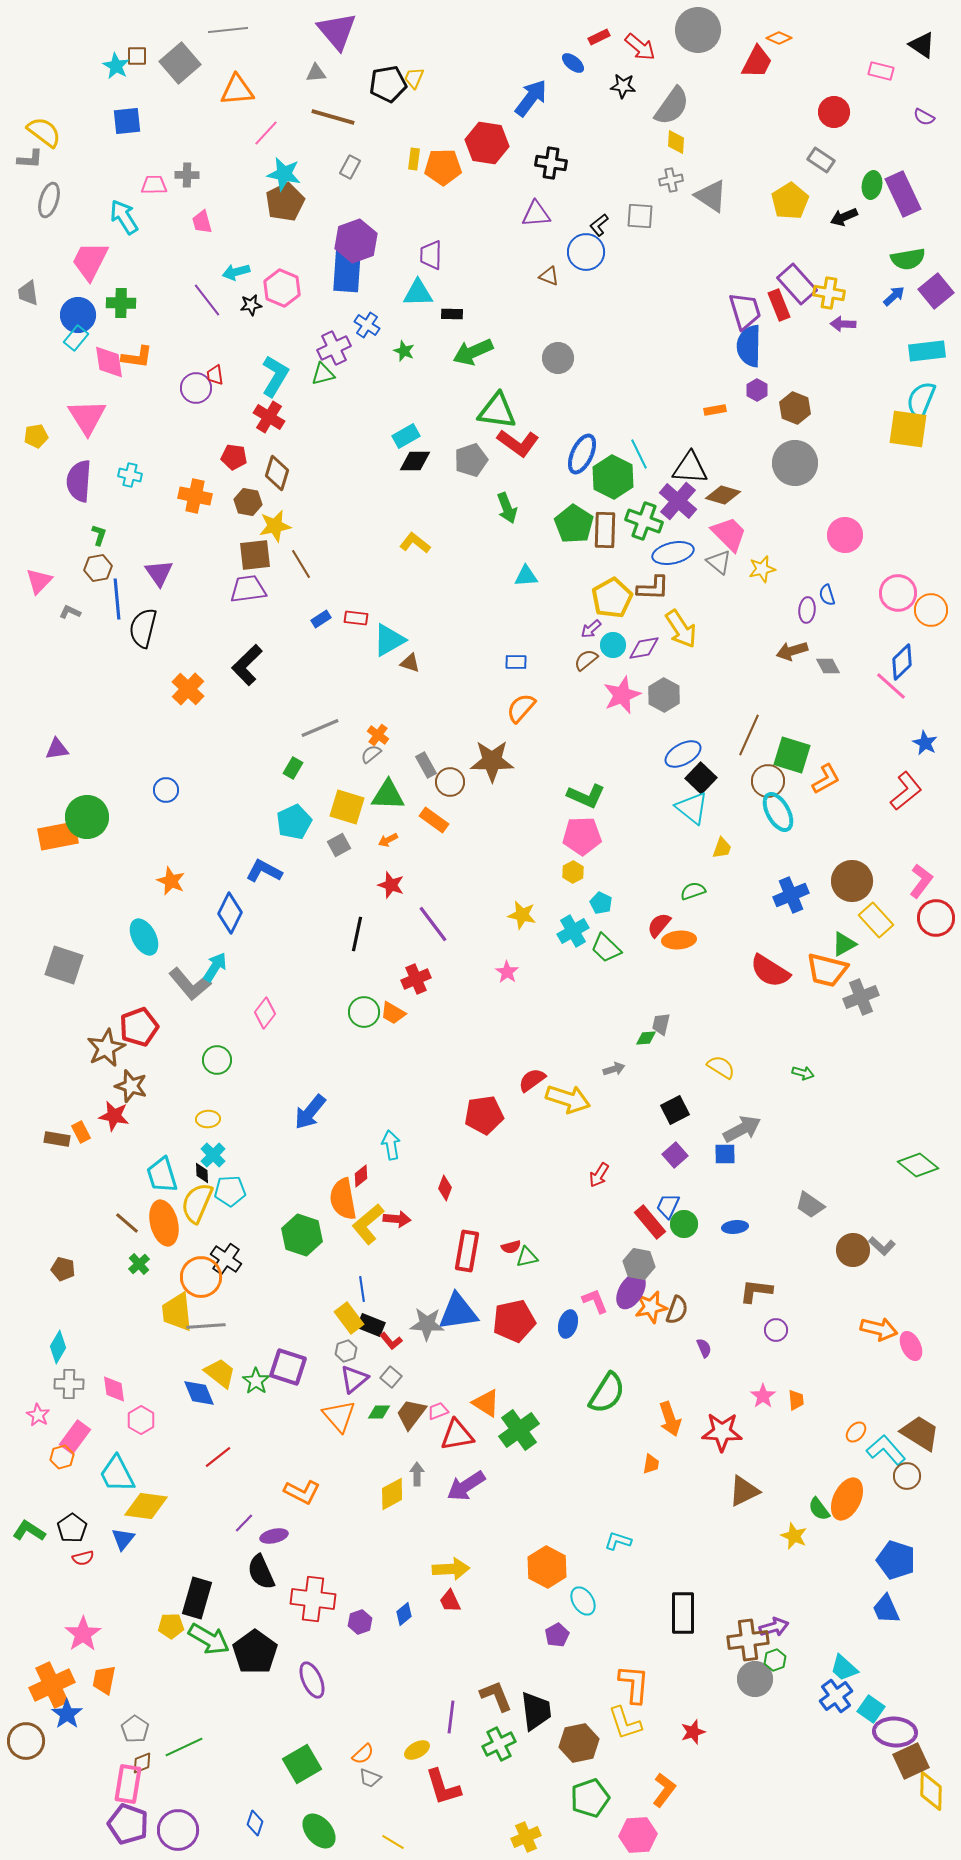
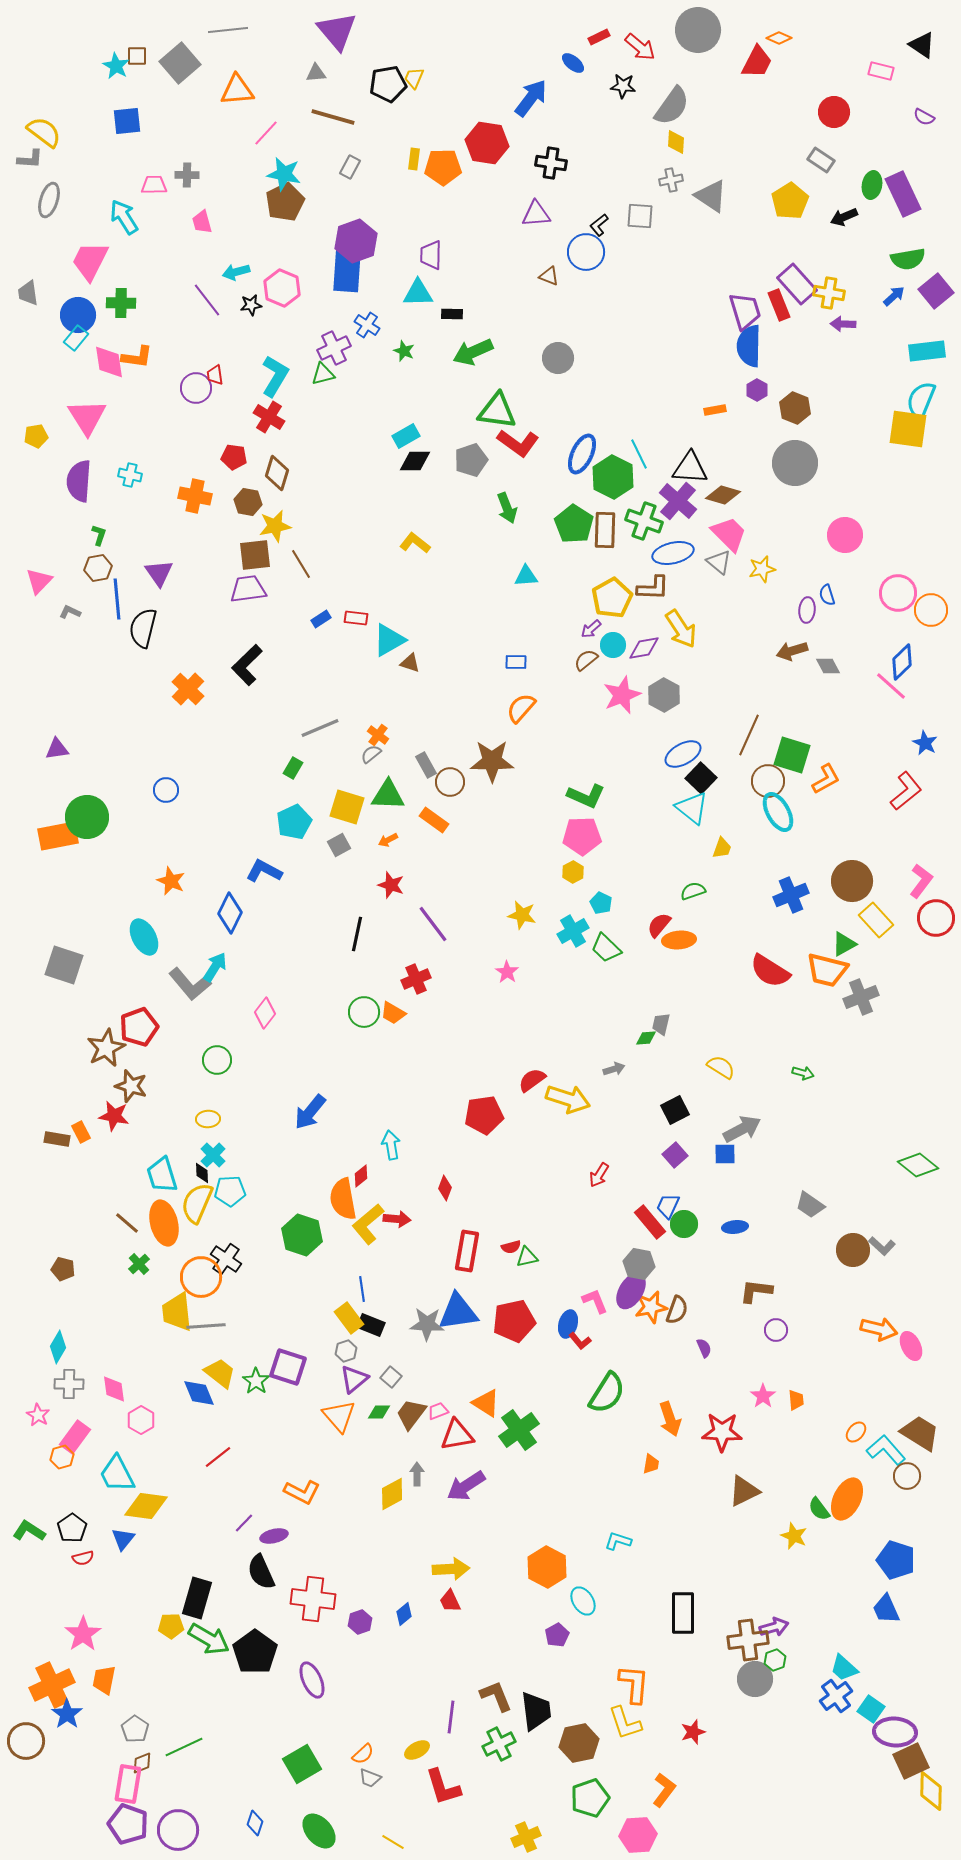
red L-shape at (391, 1341): moved 189 px right
